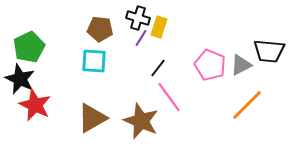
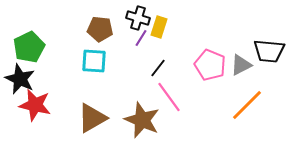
red star: rotated 12 degrees counterclockwise
brown star: moved 1 px right, 1 px up
